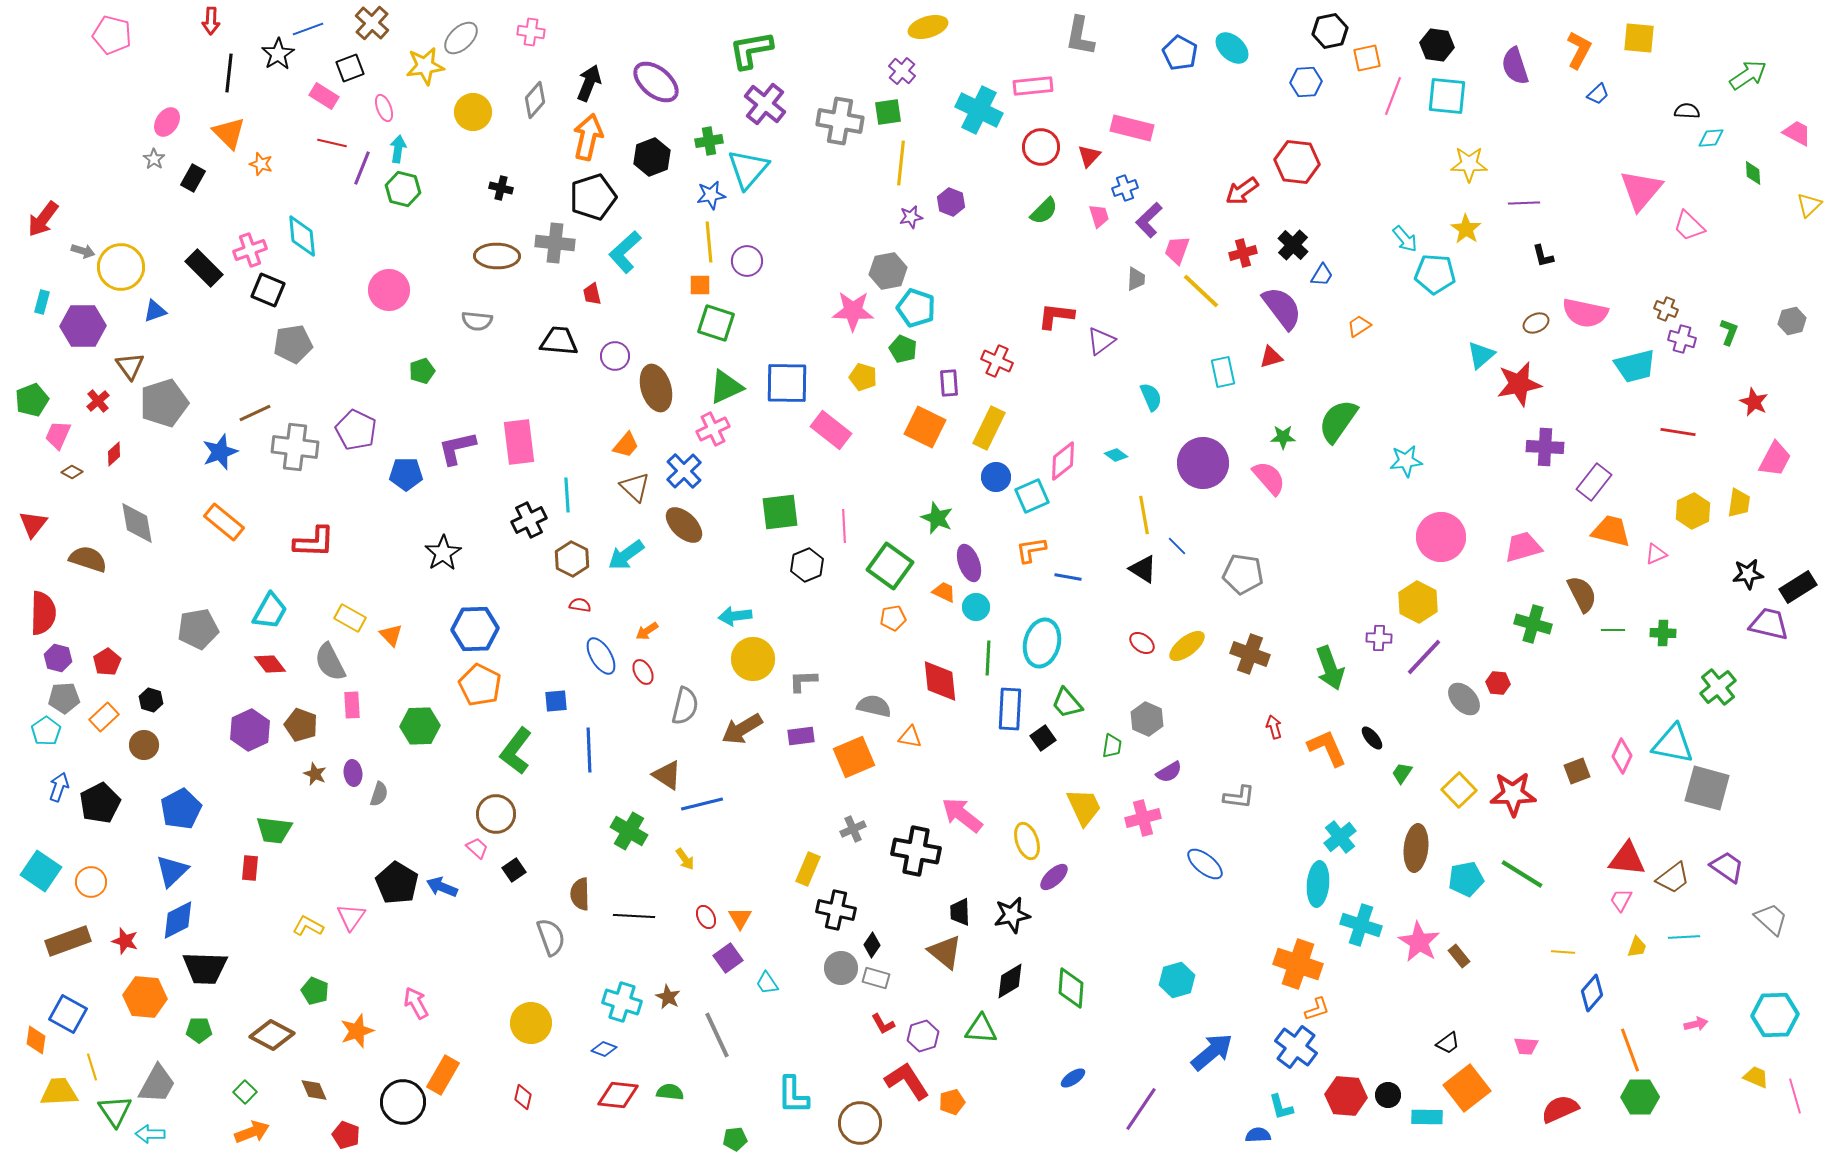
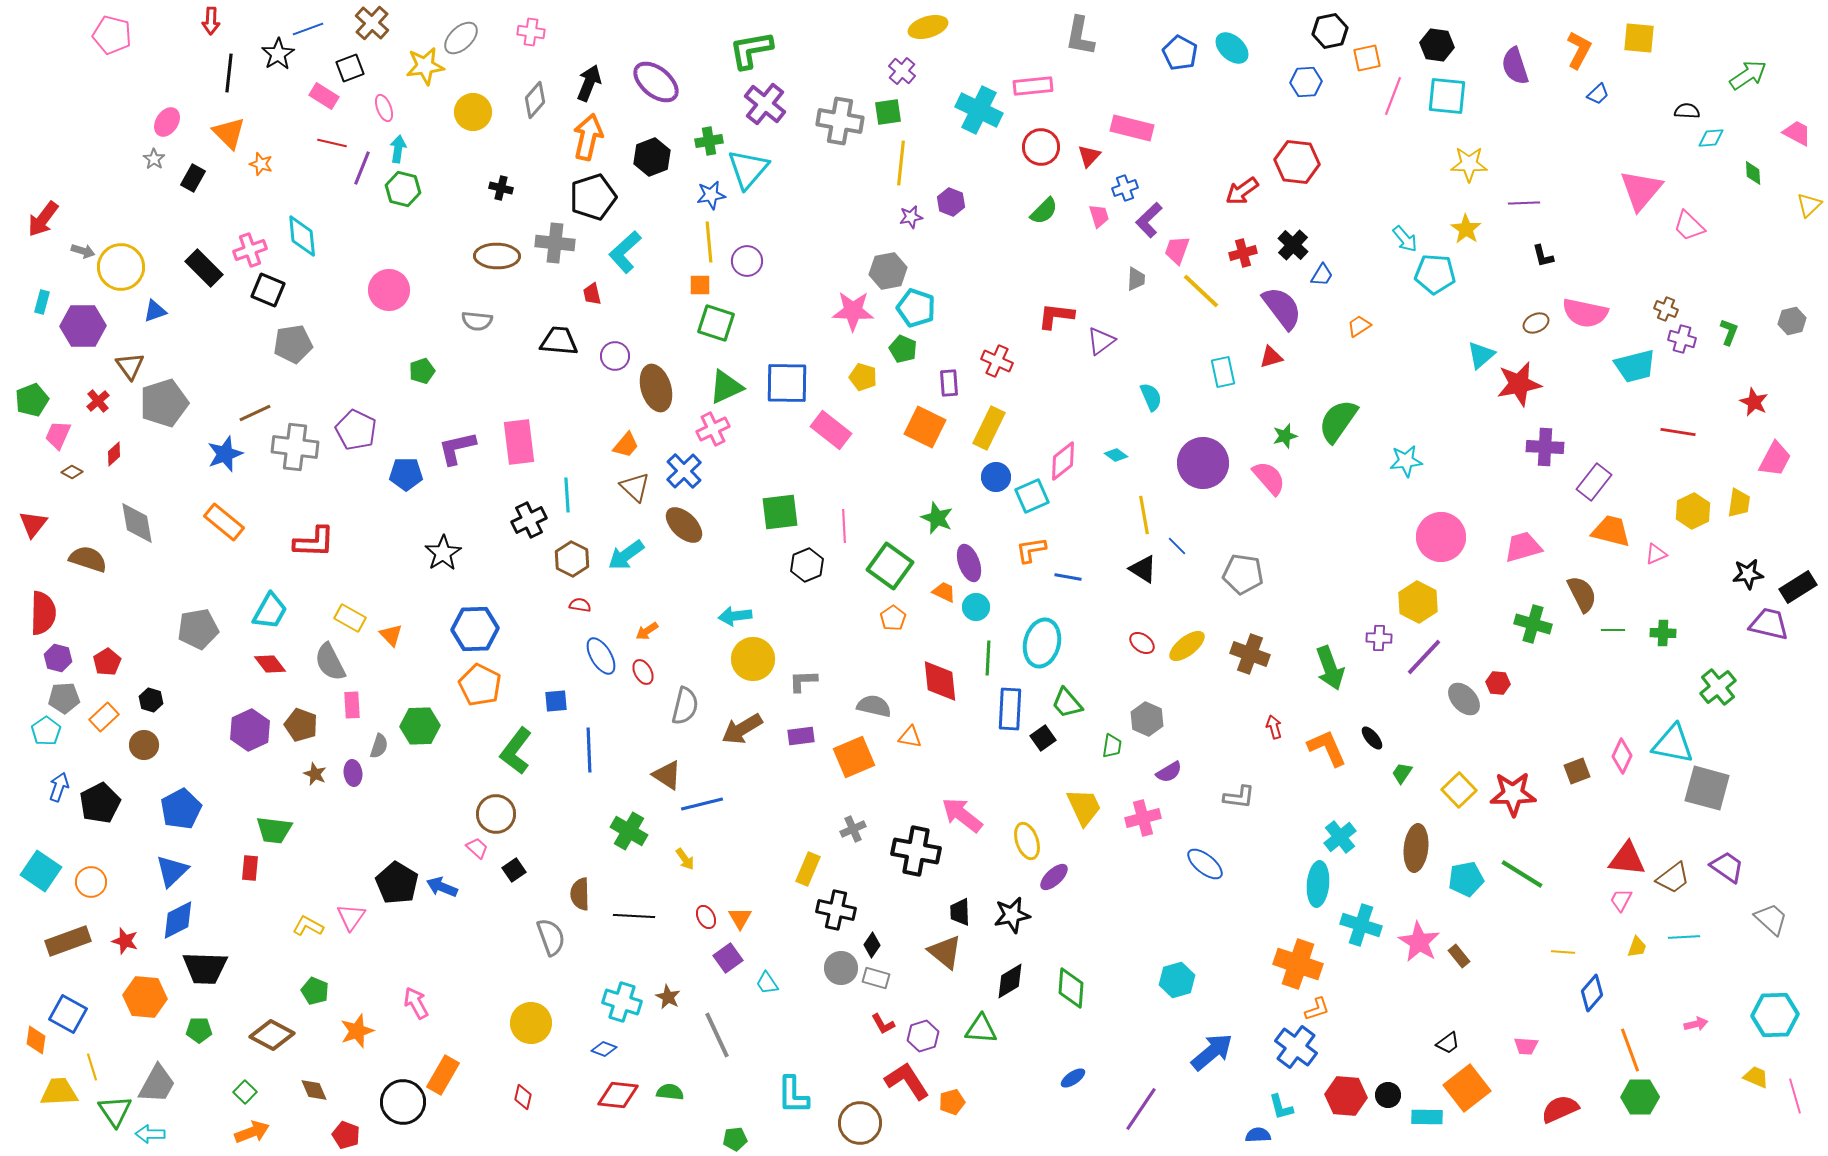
green star at (1283, 437): moved 2 px right, 1 px up; rotated 15 degrees counterclockwise
blue star at (220, 452): moved 5 px right, 2 px down
orange pentagon at (893, 618): rotated 25 degrees counterclockwise
gray semicircle at (379, 794): moved 48 px up
